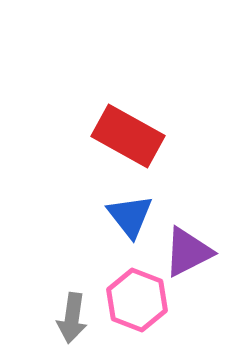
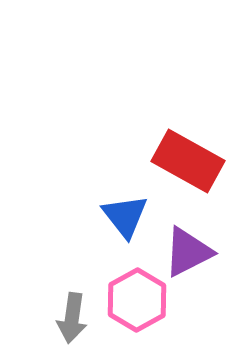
red rectangle: moved 60 px right, 25 px down
blue triangle: moved 5 px left
pink hexagon: rotated 10 degrees clockwise
